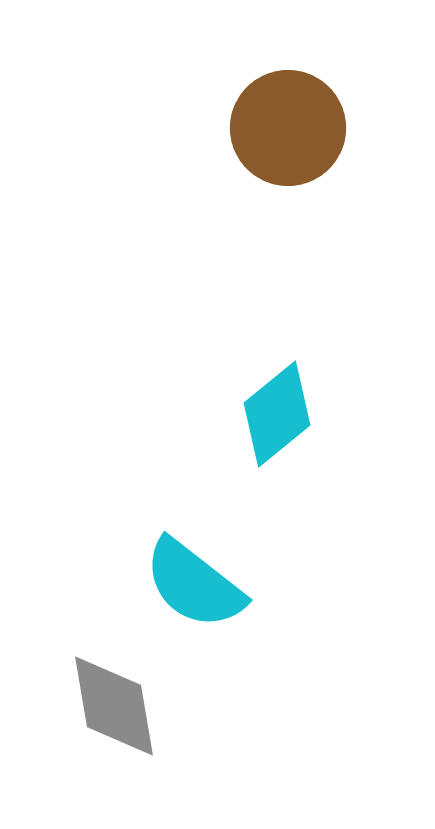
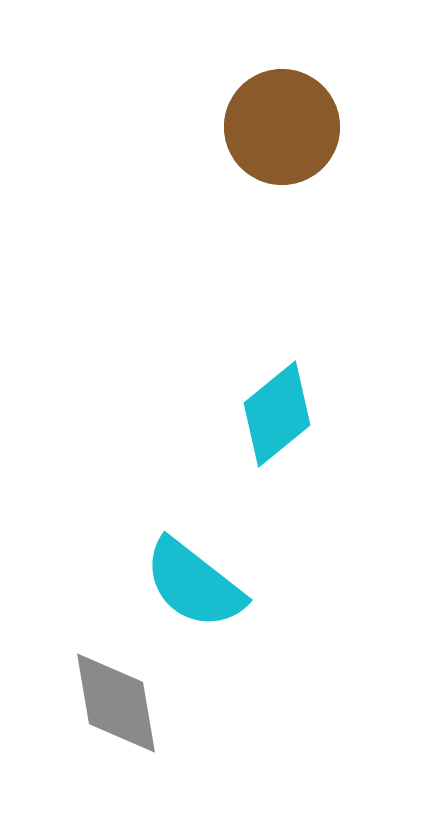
brown circle: moved 6 px left, 1 px up
gray diamond: moved 2 px right, 3 px up
